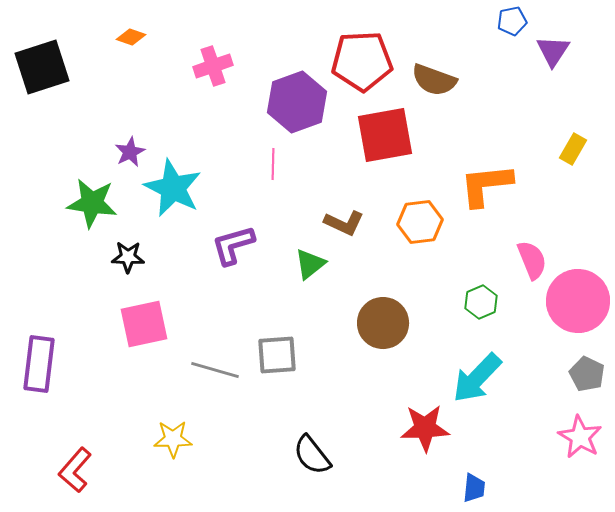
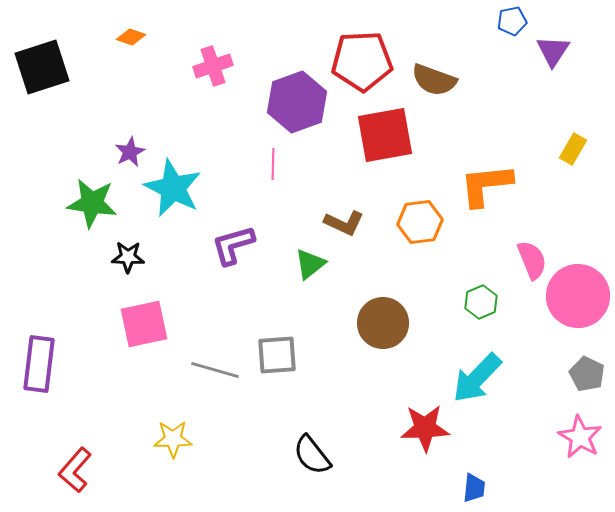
pink circle: moved 5 px up
